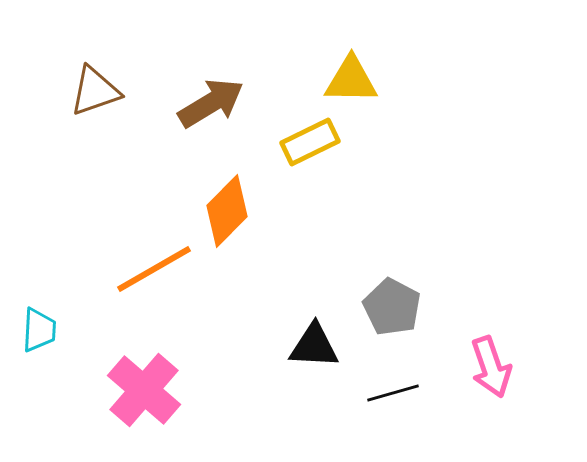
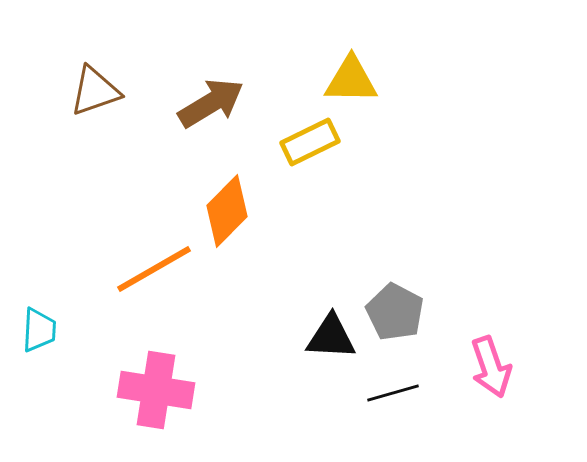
gray pentagon: moved 3 px right, 5 px down
black triangle: moved 17 px right, 9 px up
pink cross: moved 12 px right; rotated 32 degrees counterclockwise
